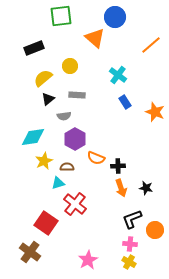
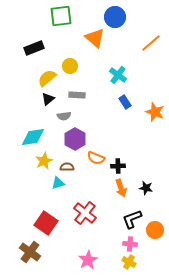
orange line: moved 2 px up
yellow semicircle: moved 4 px right
red cross: moved 10 px right, 9 px down
